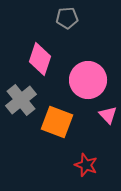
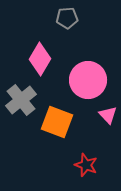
pink diamond: rotated 12 degrees clockwise
